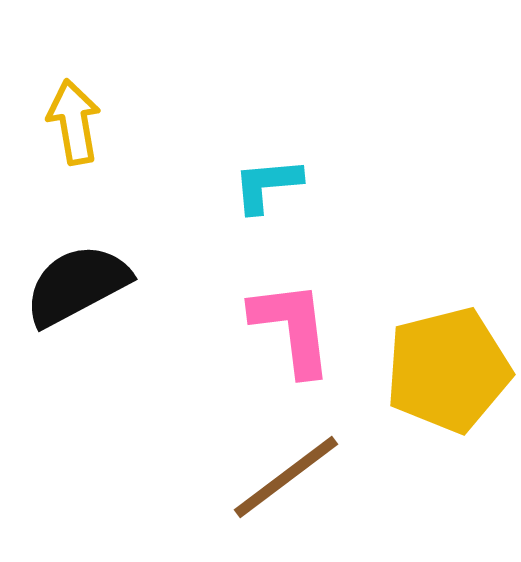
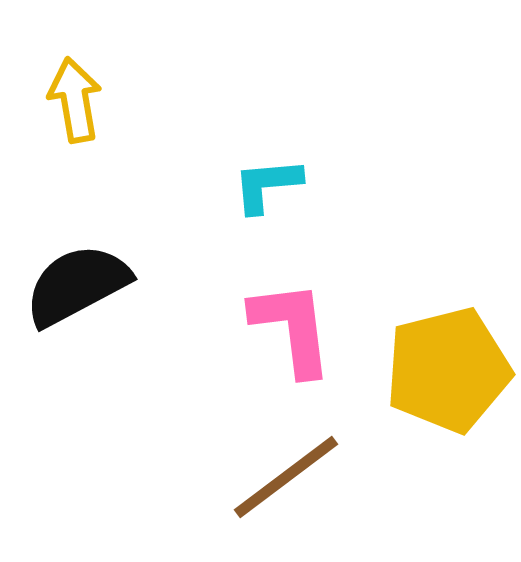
yellow arrow: moved 1 px right, 22 px up
